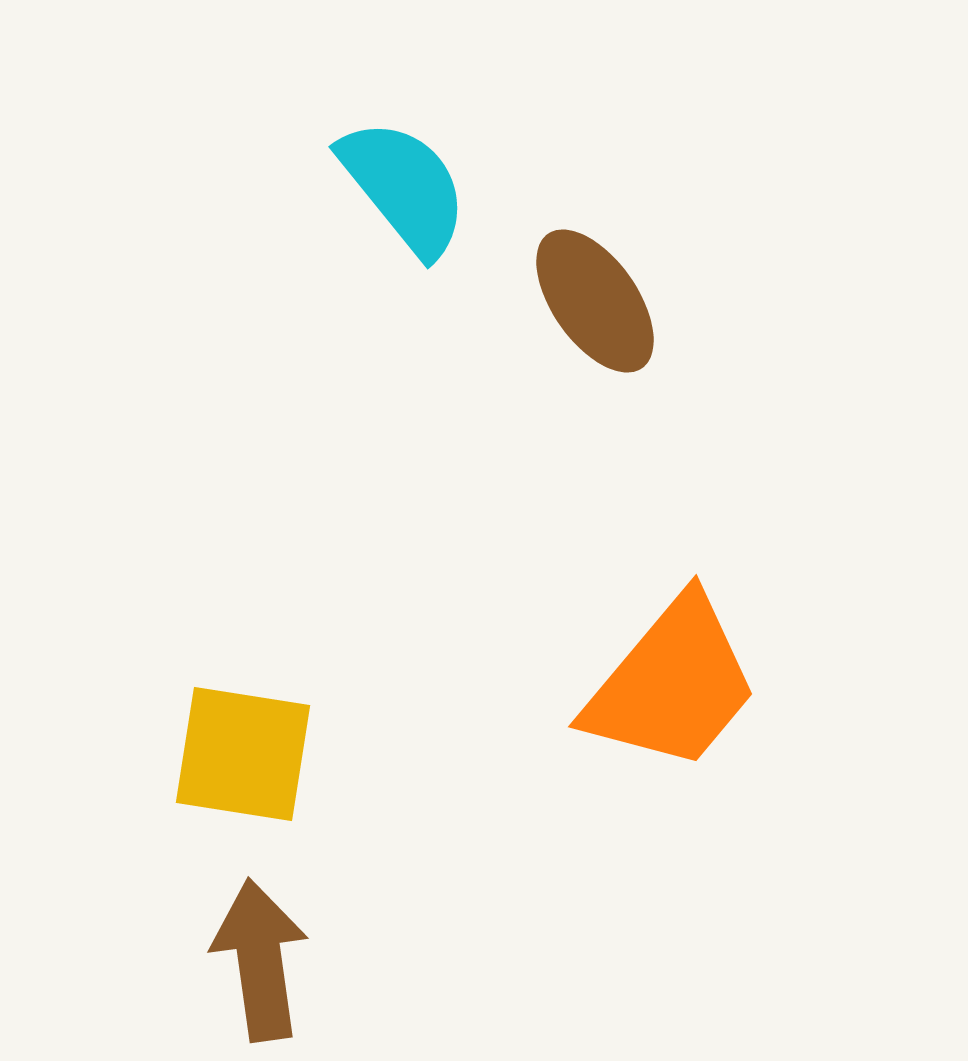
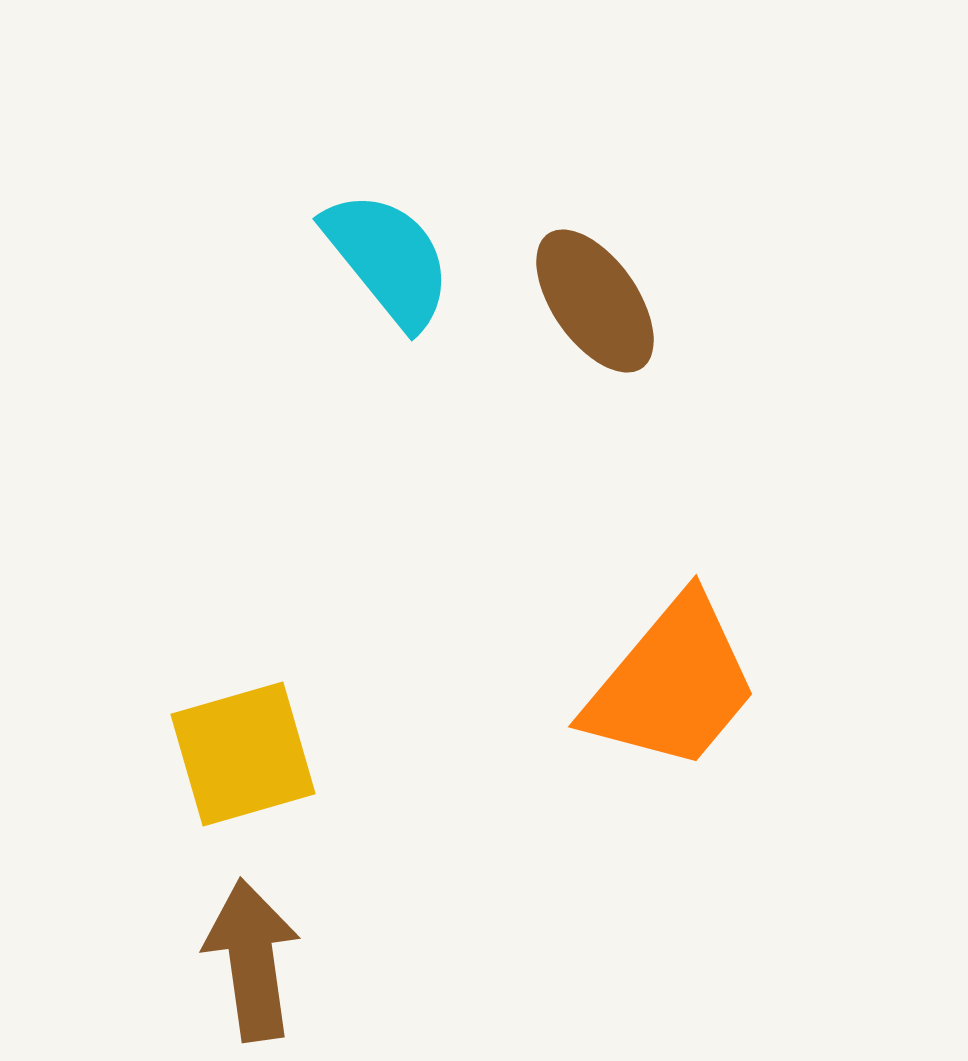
cyan semicircle: moved 16 px left, 72 px down
yellow square: rotated 25 degrees counterclockwise
brown arrow: moved 8 px left
